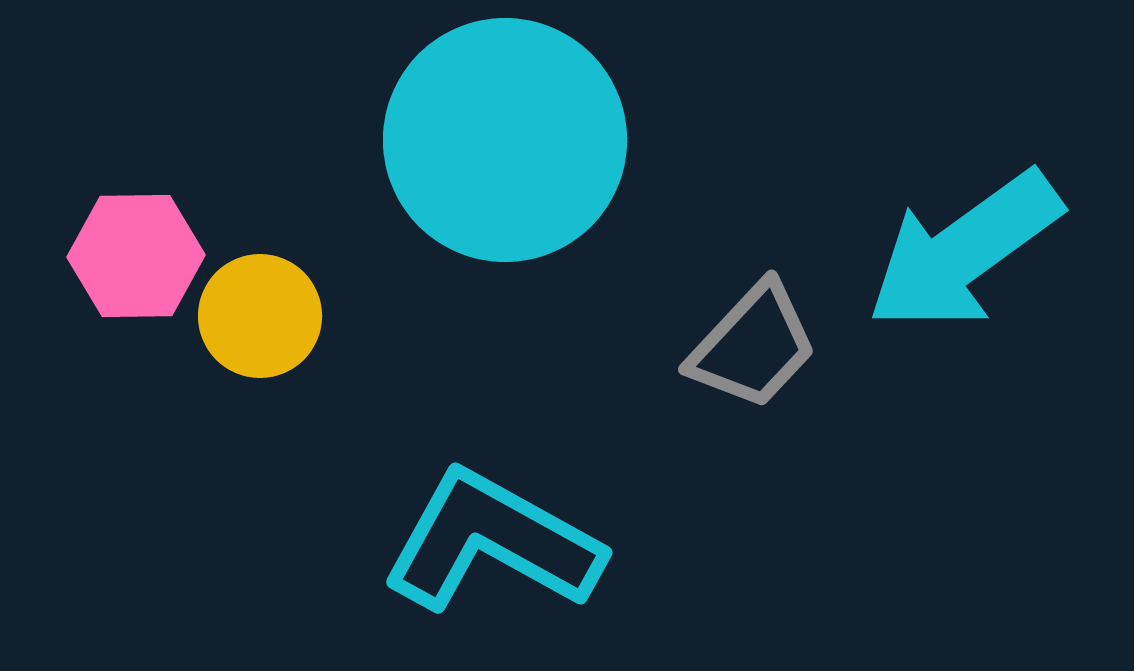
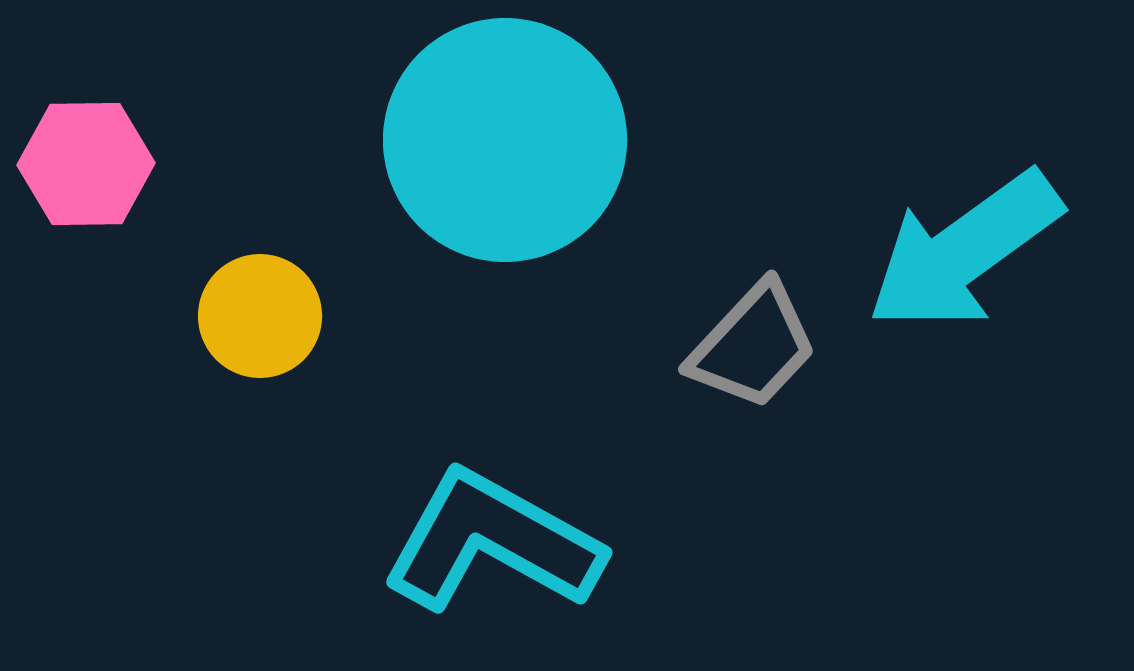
pink hexagon: moved 50 px left, 92 px up
